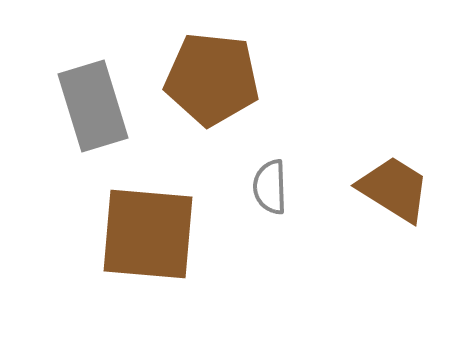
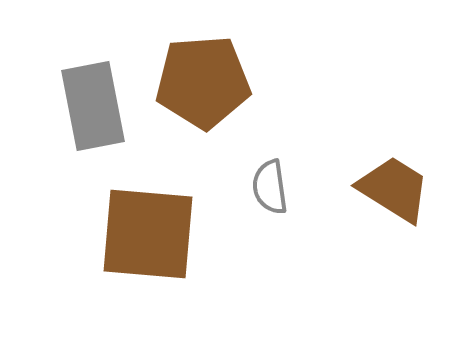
brown pentagon: moved 9 px left, 3 px down; rotated 10 degrees counterclockwise
gray rectangle: rotated 6 degrees clockwise
gray semicircle: rotated 6 degrees counterclockwise
